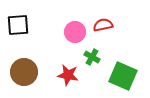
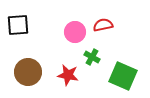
brown circle: moved 4 px right
